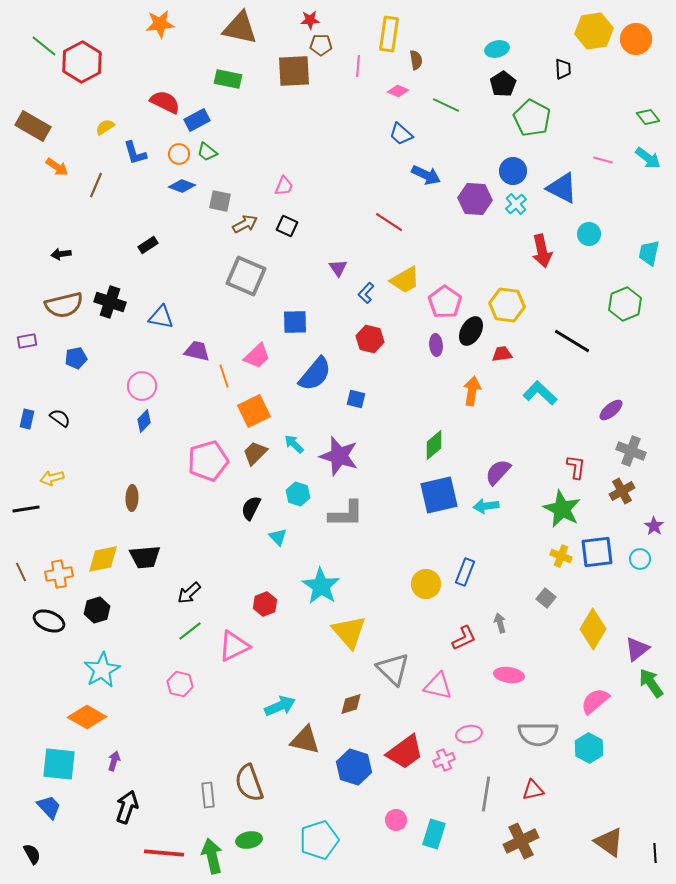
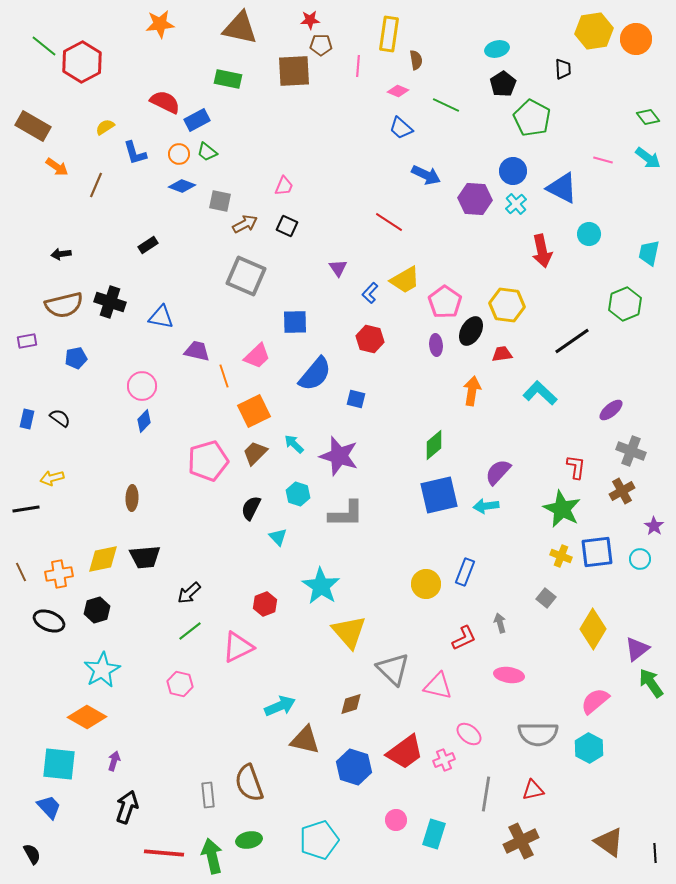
blue trapezoid at (401, 134): moved 6 px up
blue L-shape at (366, 293): moved 4 px right
black line at (572, 341): rotated 66 degrees counterclockwise
pink triangle at (234, 646): moved 4 px right, 1 px down
pink ellipse at (469, 734): rotated 50 degrees clockwise
